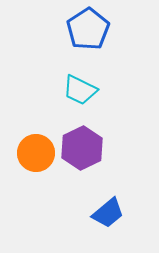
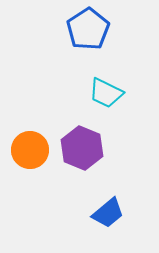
cyan trapezoid: moved 26 px right, 3 px down
purple hexagon: rotated 12 degrees counterclockwise
orange circle: moved 6 px left, 3 px up
